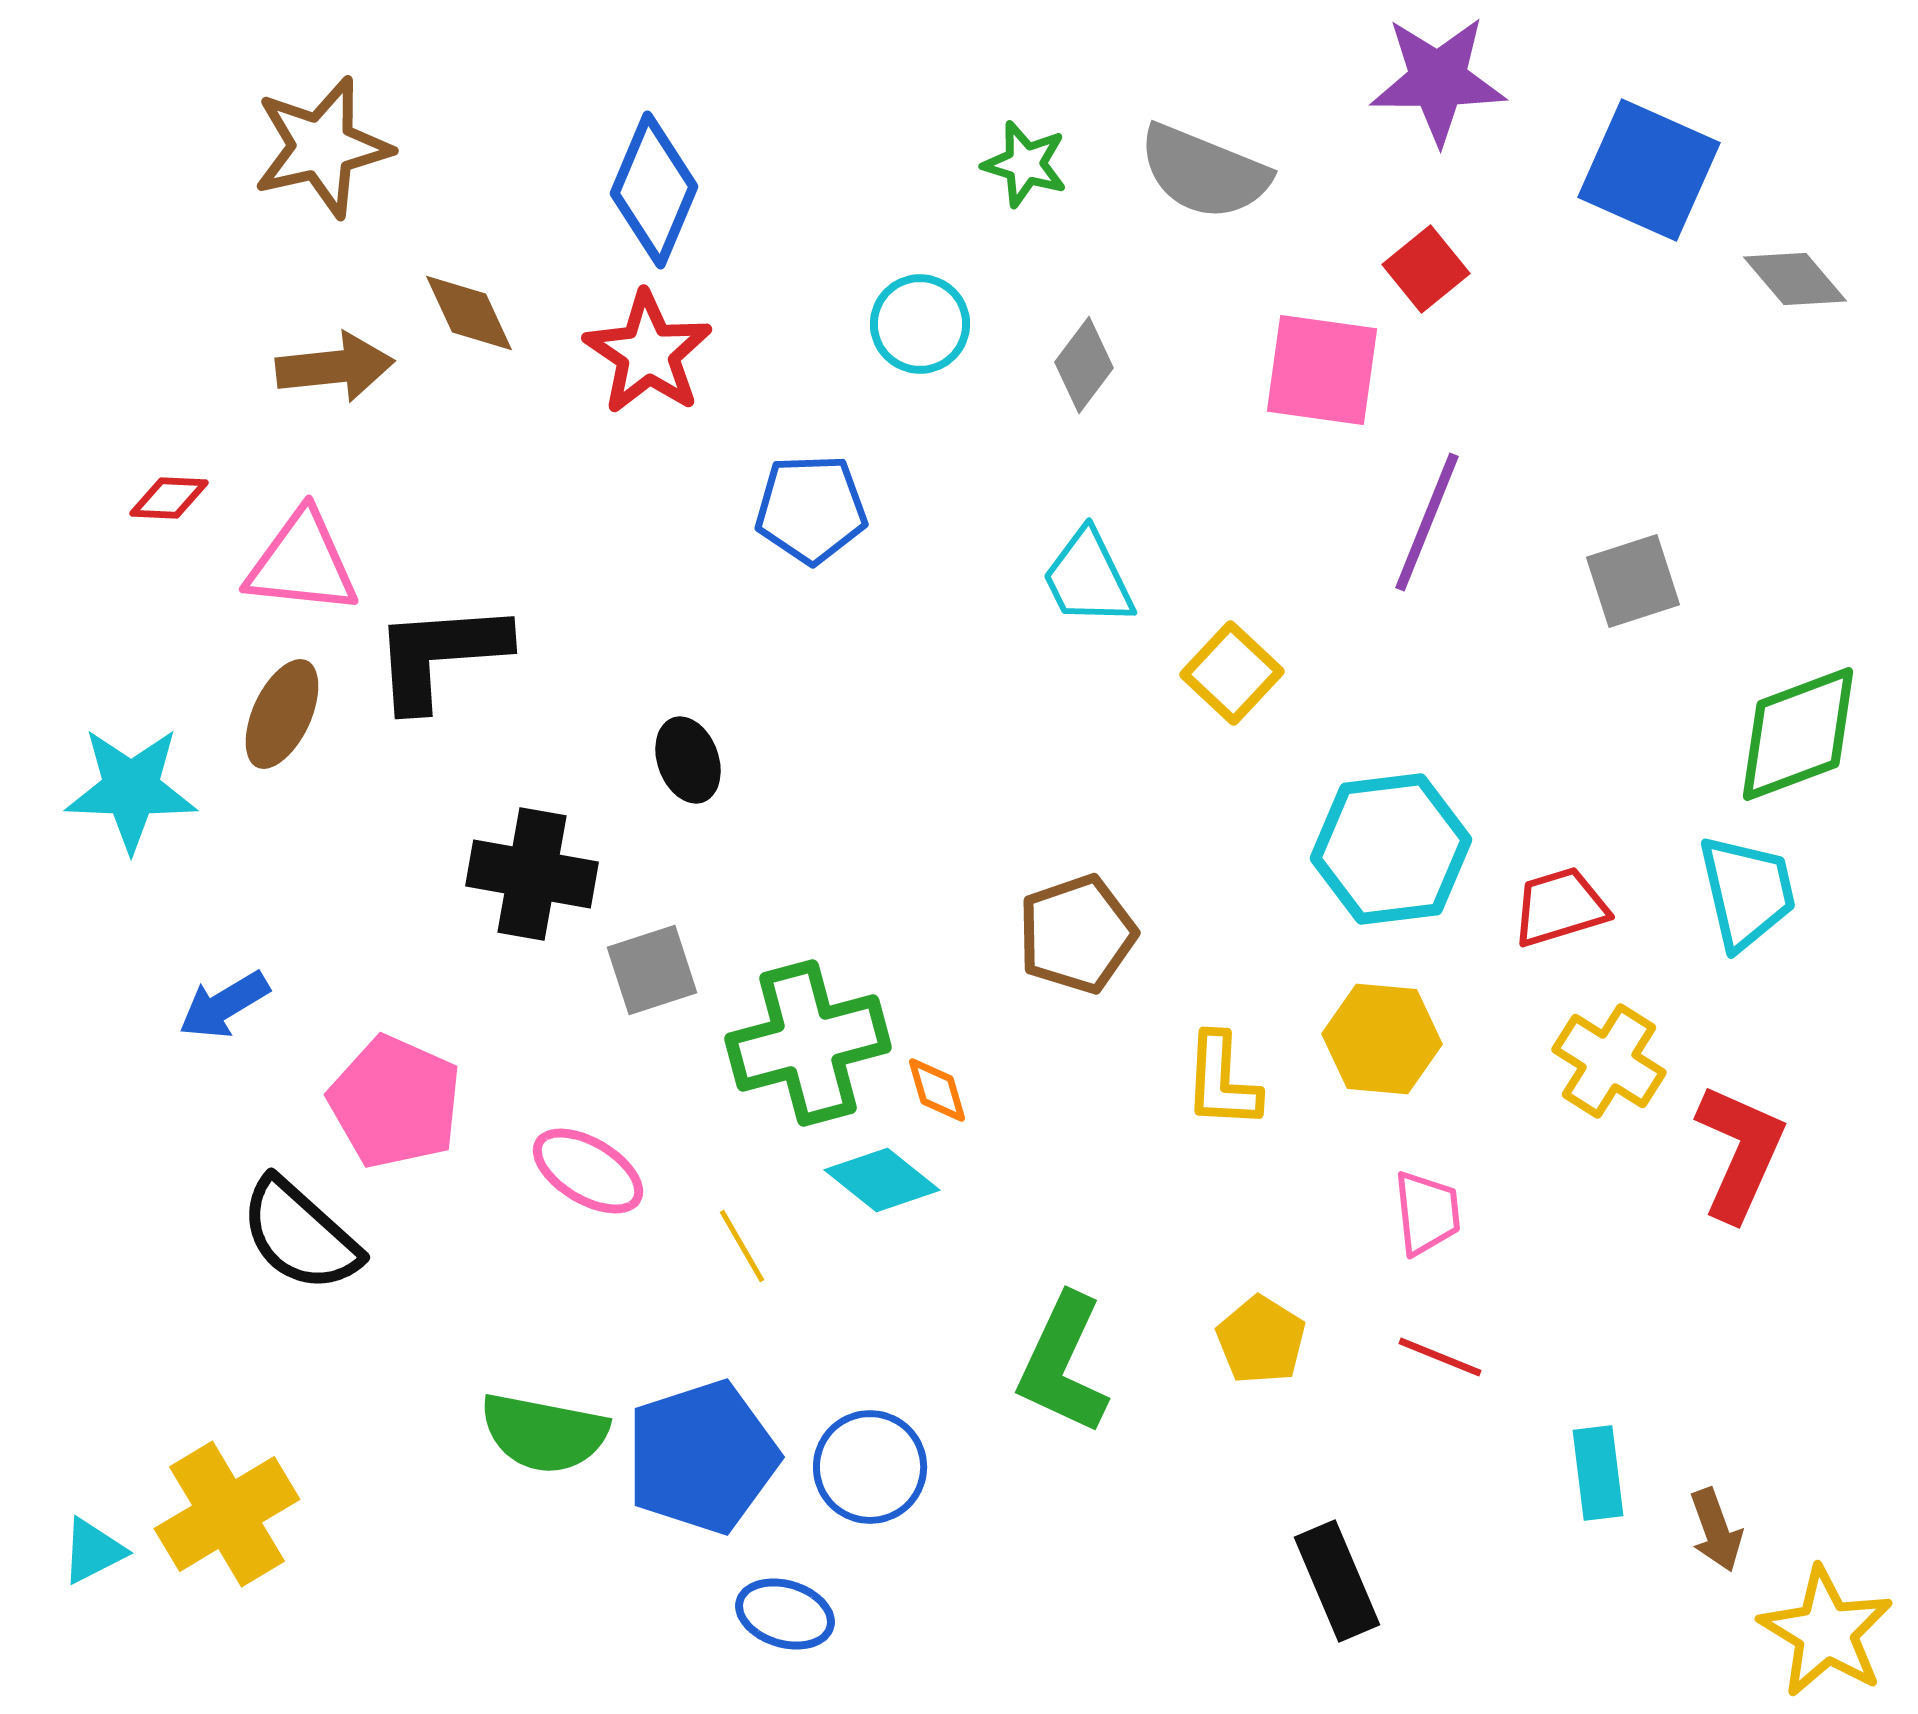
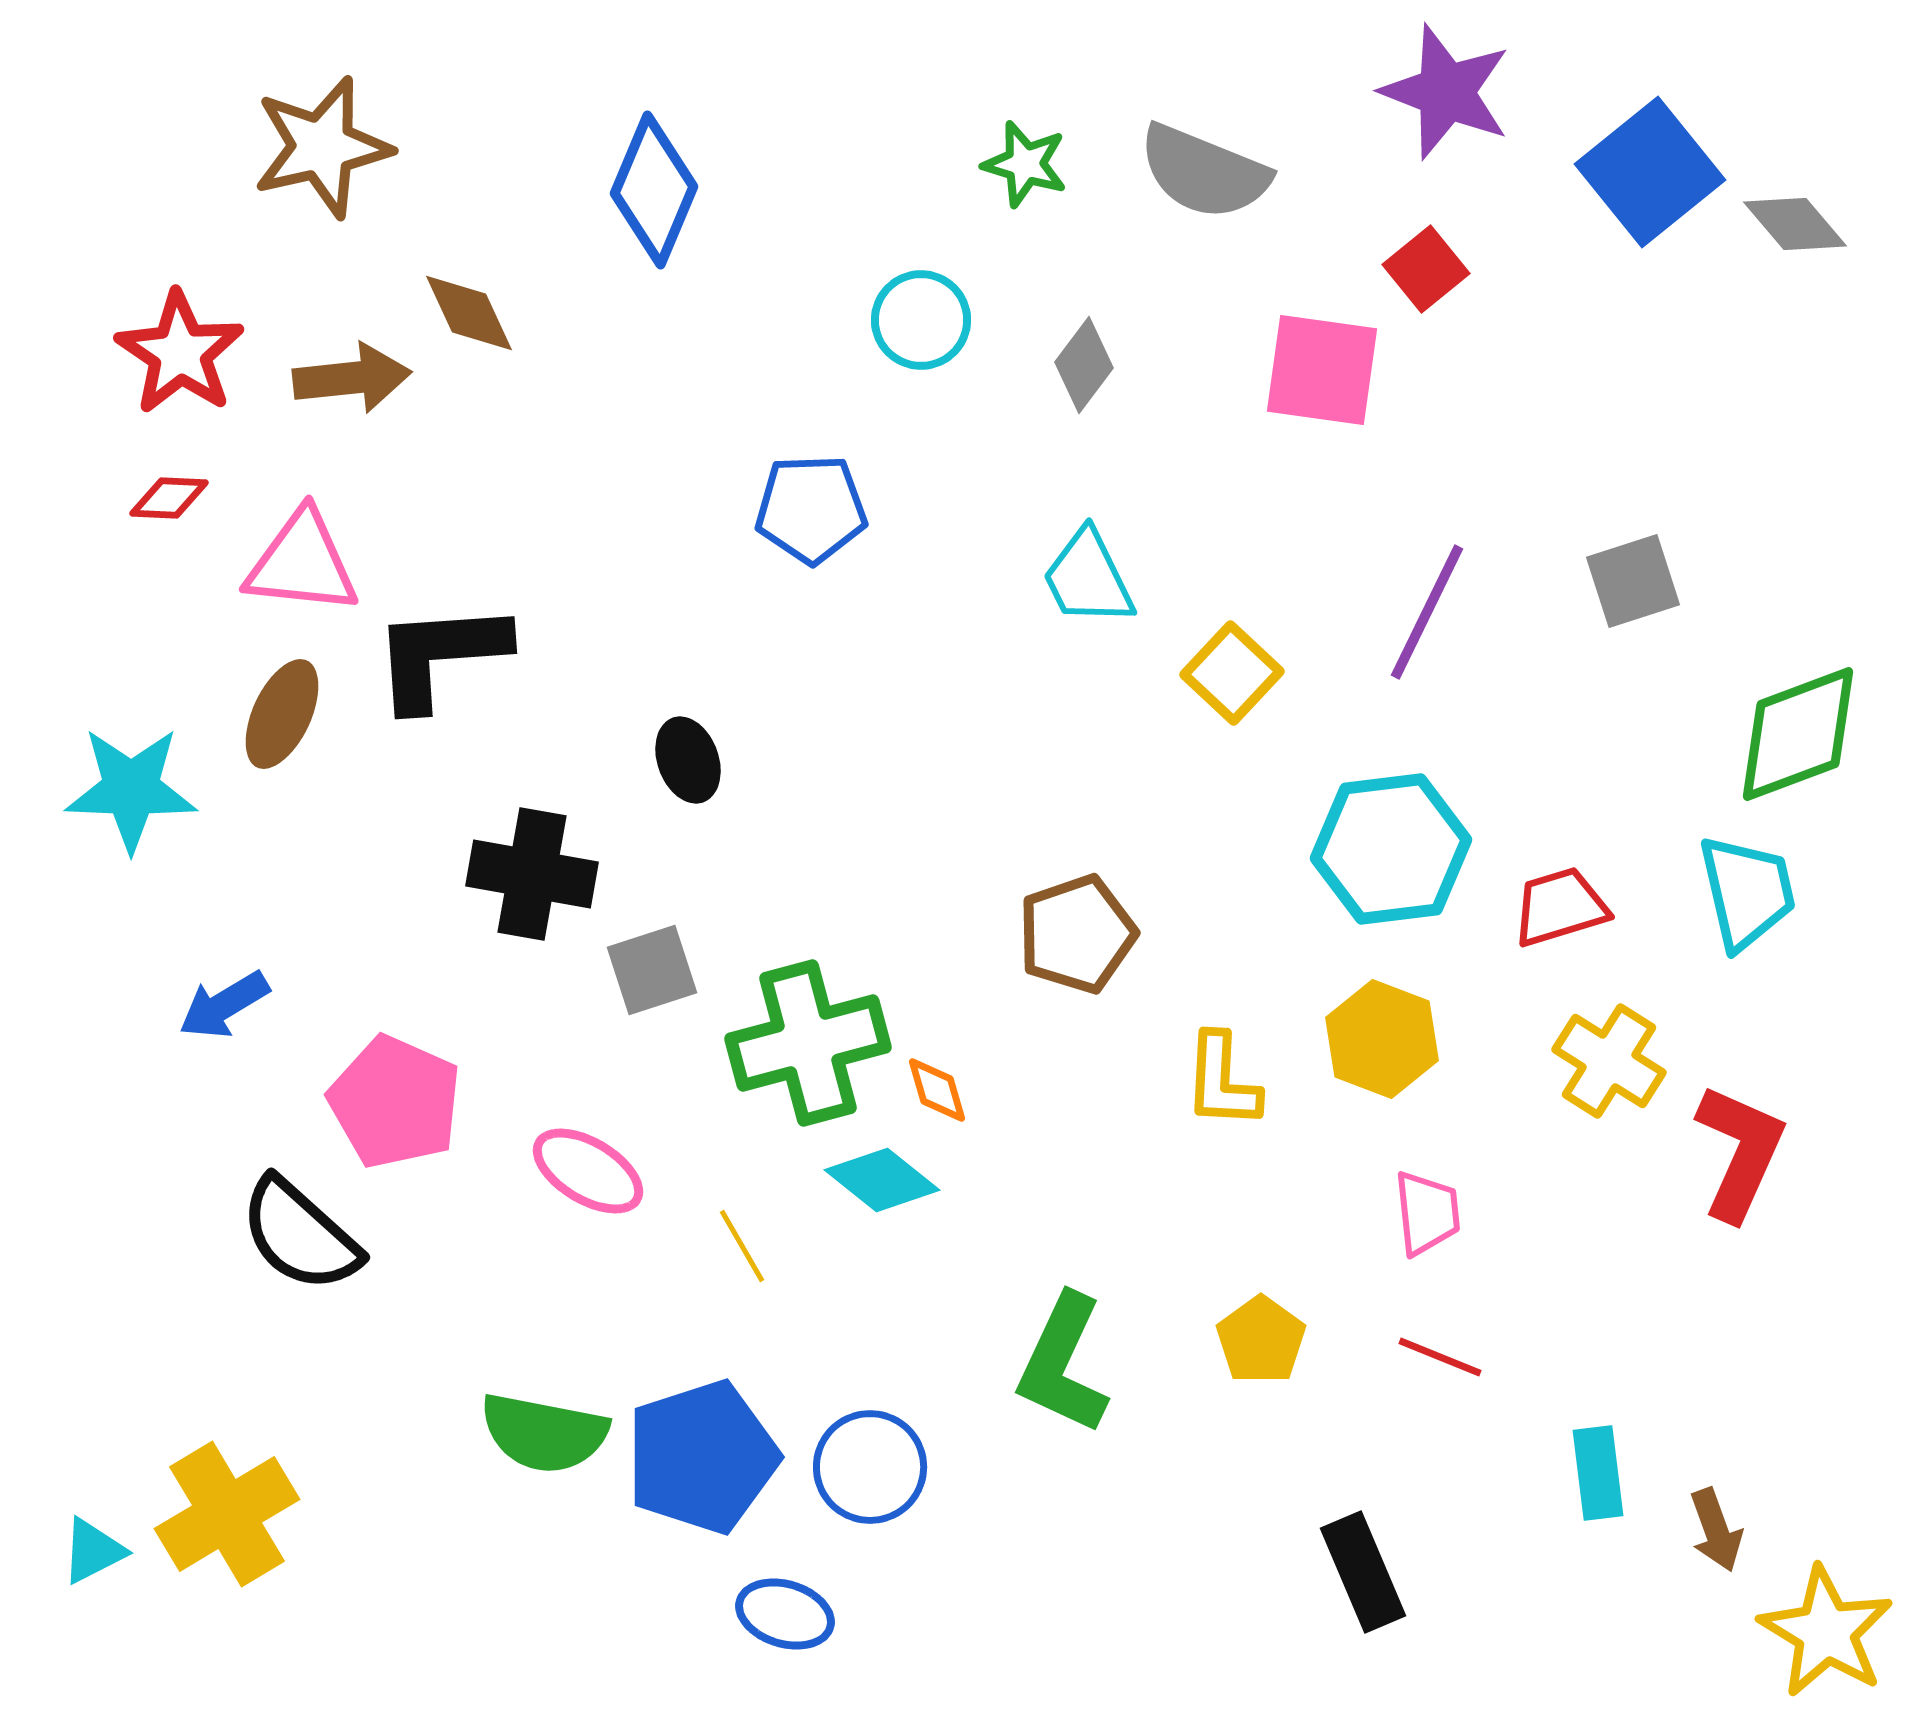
purple star at (1438, 80): moved 8 px right, 12 px down; rotated 21 degrees clockwise
blue square at (1649, 170): moved 1 px right, 2 px down; rotated 27 degrees clockwise
gray diamond at (1795, 279): moved 55 px up
cyan circle at (920, 324): moved 1 px right, 4 px up
red star at (648, 353): moved 468 px left
brown arrow at (335, 367): moved 17 px right, 11 px down
purple line at (1427, 522): moved 90 px down; rotated 4 degrees clockwise
yellow hexagon at (1382, 1039): rotated 16 degrees clockwise
yellow pentagon at (1261, 1340): rotated 4 degrees clockwise
black rectangle at (1337, 1581): moved 26 px right, 9 px up
